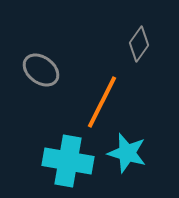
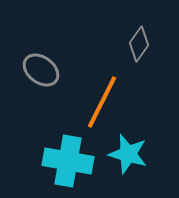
cyan star: moved 1 px right, 1 px down
